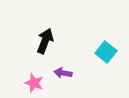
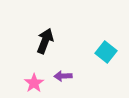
purple arrow: moved 3 px down; rotated 12 degrees counterclockwise
pink star: rotated 18 degrees clockwise
